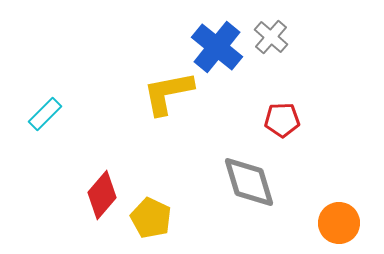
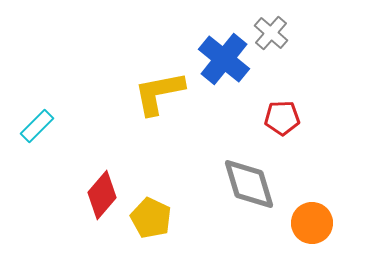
gray cross: moved 4 px up
blue cross: moved 7 px right, 12 px down
yellow L-shape: moved 9 px left
cyan rectangle: moved 8 px left, 12 px down
red pentagon: moved 2 px up
gray diamond: moved 2 px down
orange circle: moved 27 px left
